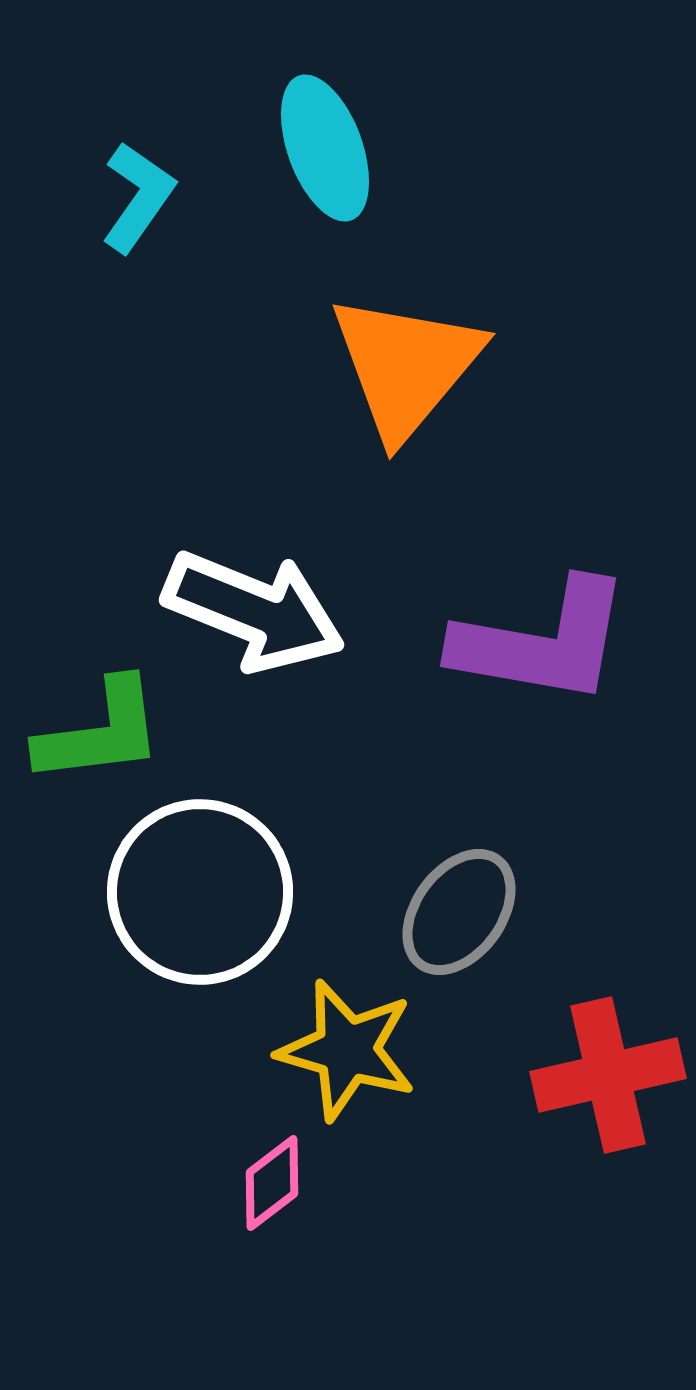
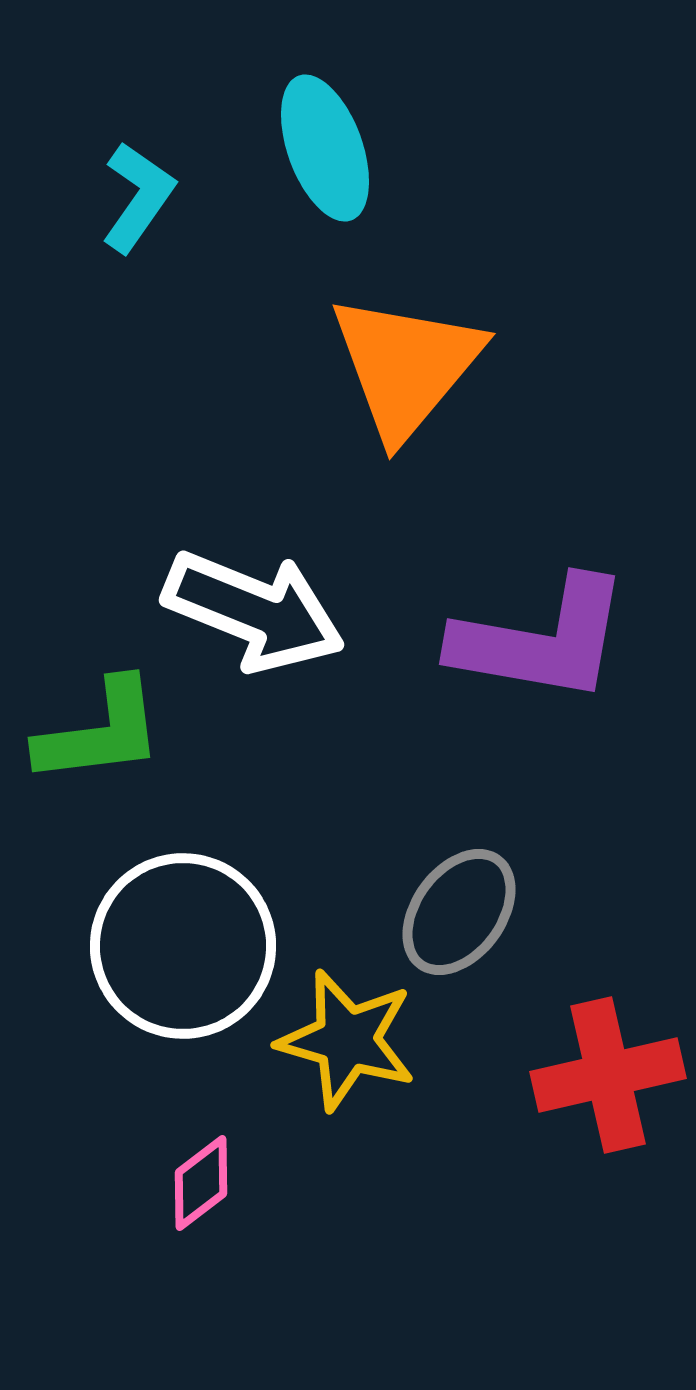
purple L-shape: moved 1 px left, 2 px up
white circle: moved 17 px left, 54 px down
yellow star: moved 10 px up
pink diamond: moved 71 px left
